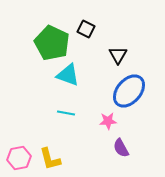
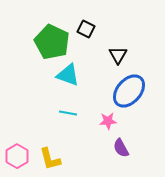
green pentagon: moved 1 px up
cyan line: moved 2 px right
pink hexagon: moved 2 px left, 2 px up; rotated 20 degrees counterclockwise
